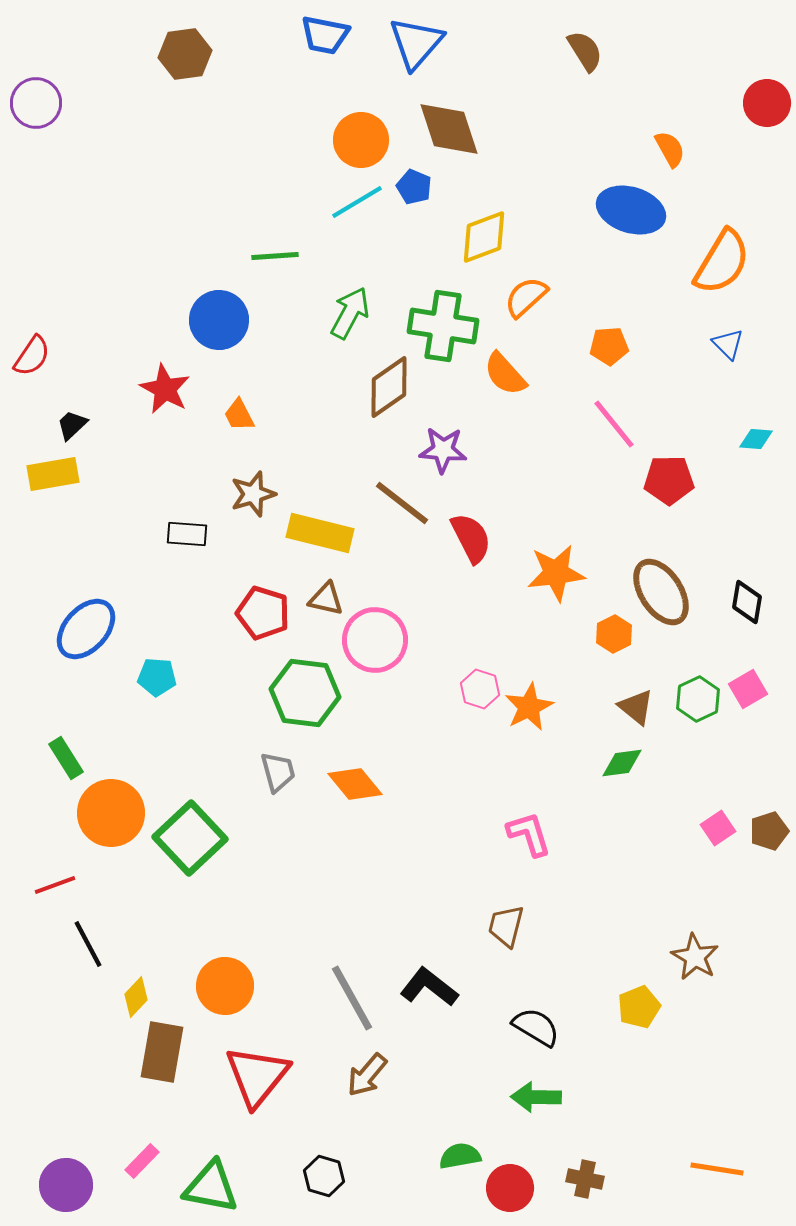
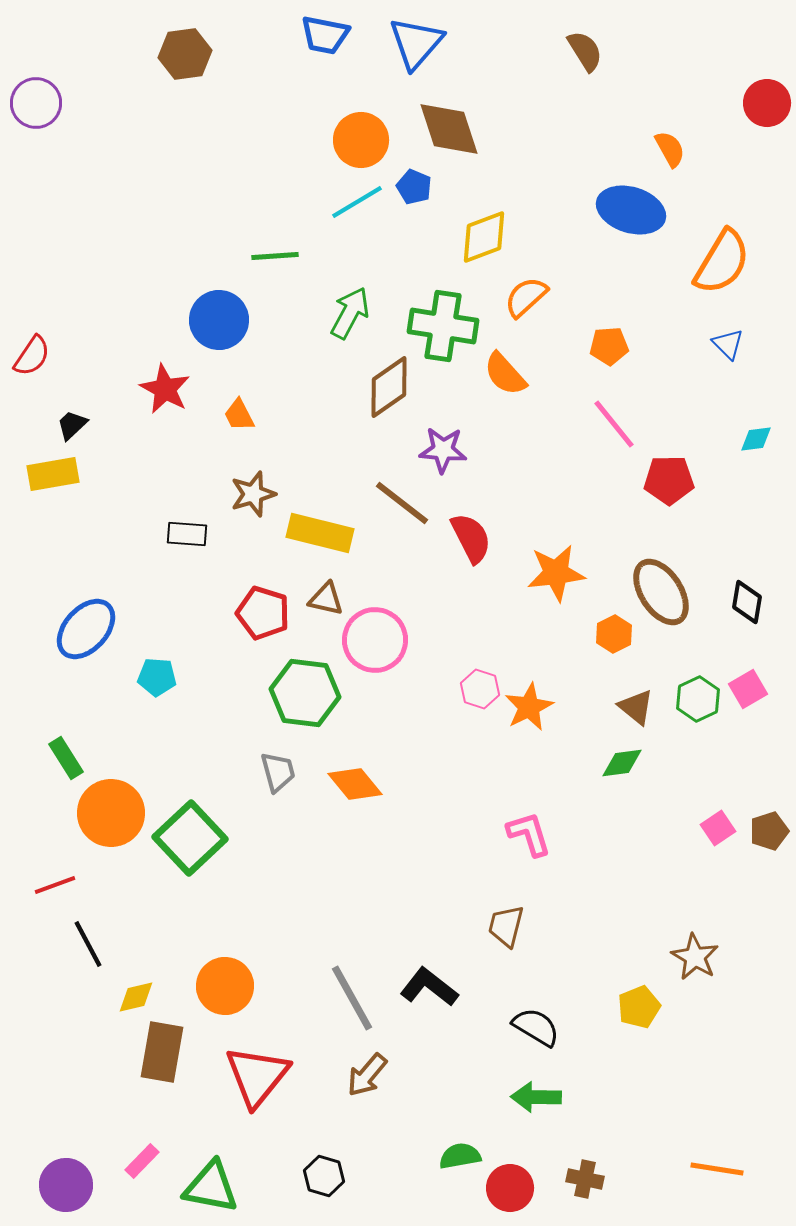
cyan diamond at (756, 439): rotated 12 degrees counterclockwise
yellow diamond at (136, 997): rotated 33 degrees clockwise
